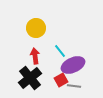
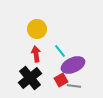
yellow circle: moved 1 px right, 1 px down
red arrow: moved 1 px right, 2 px up
